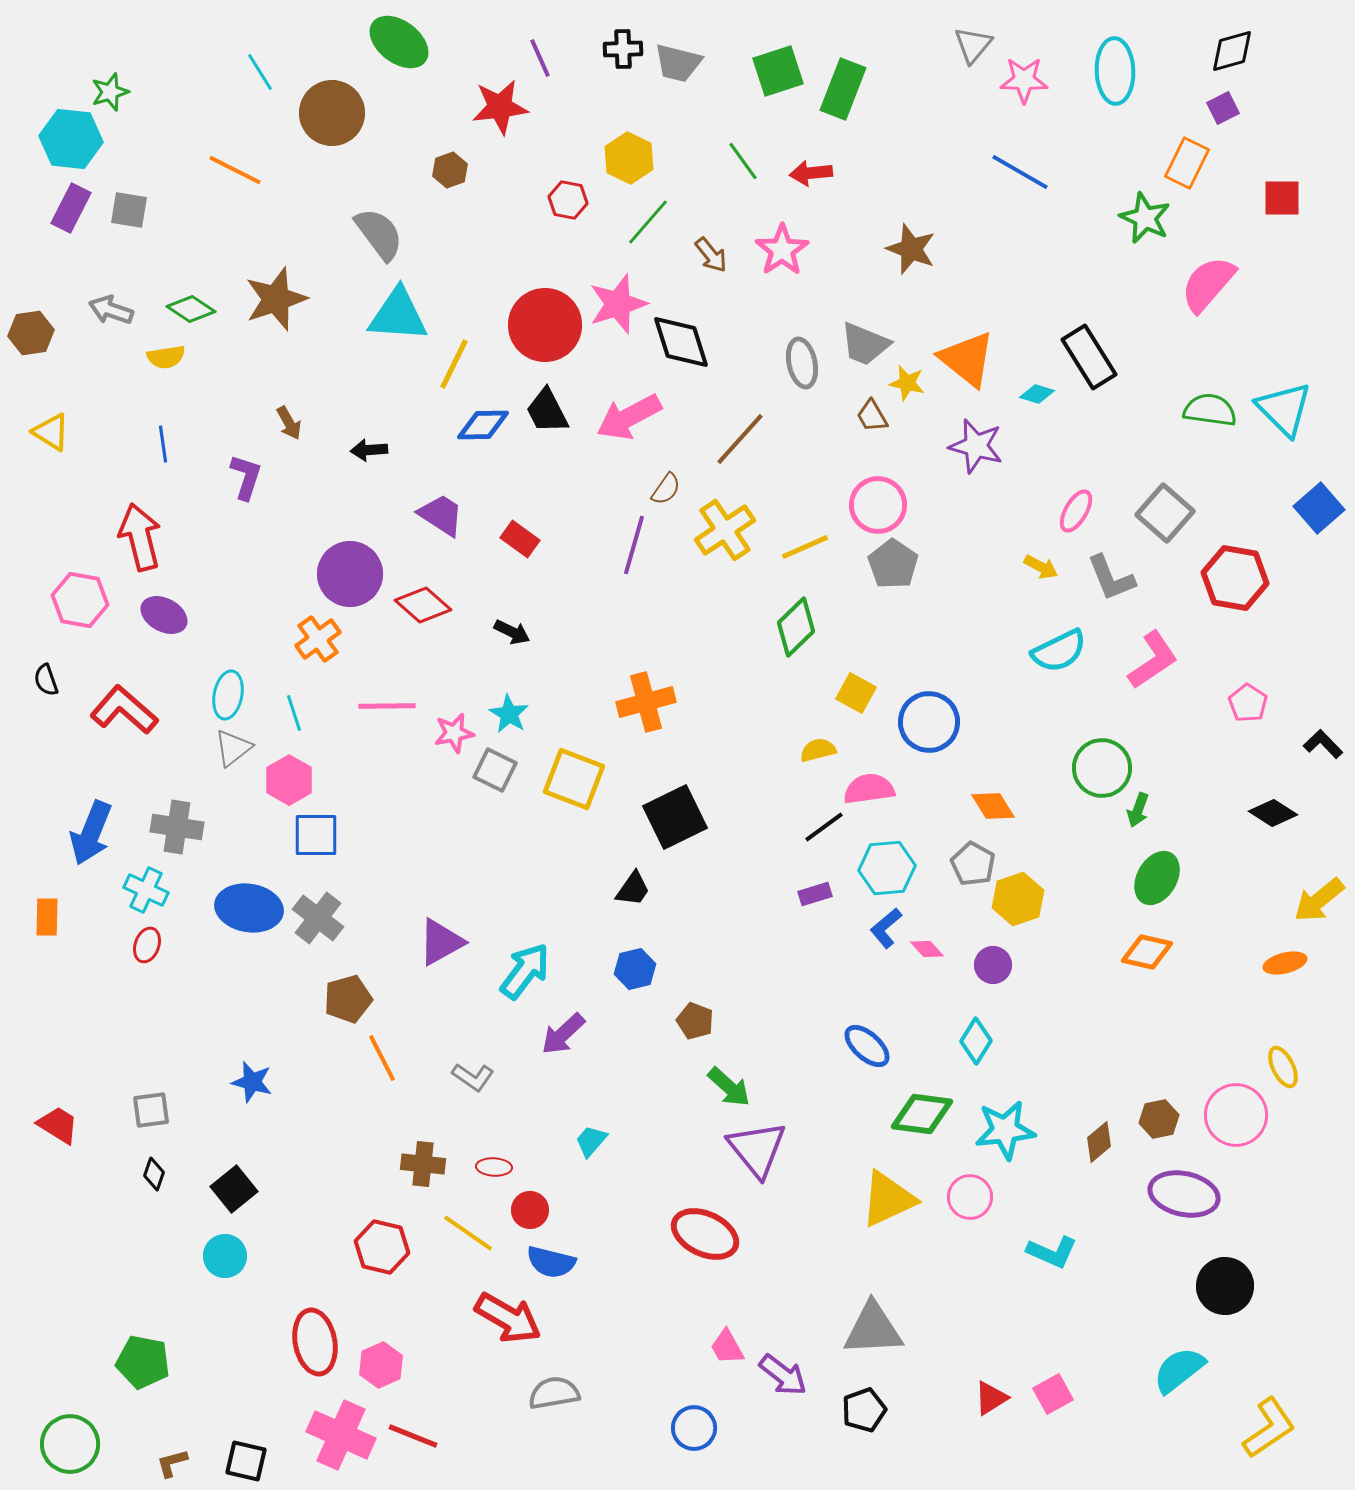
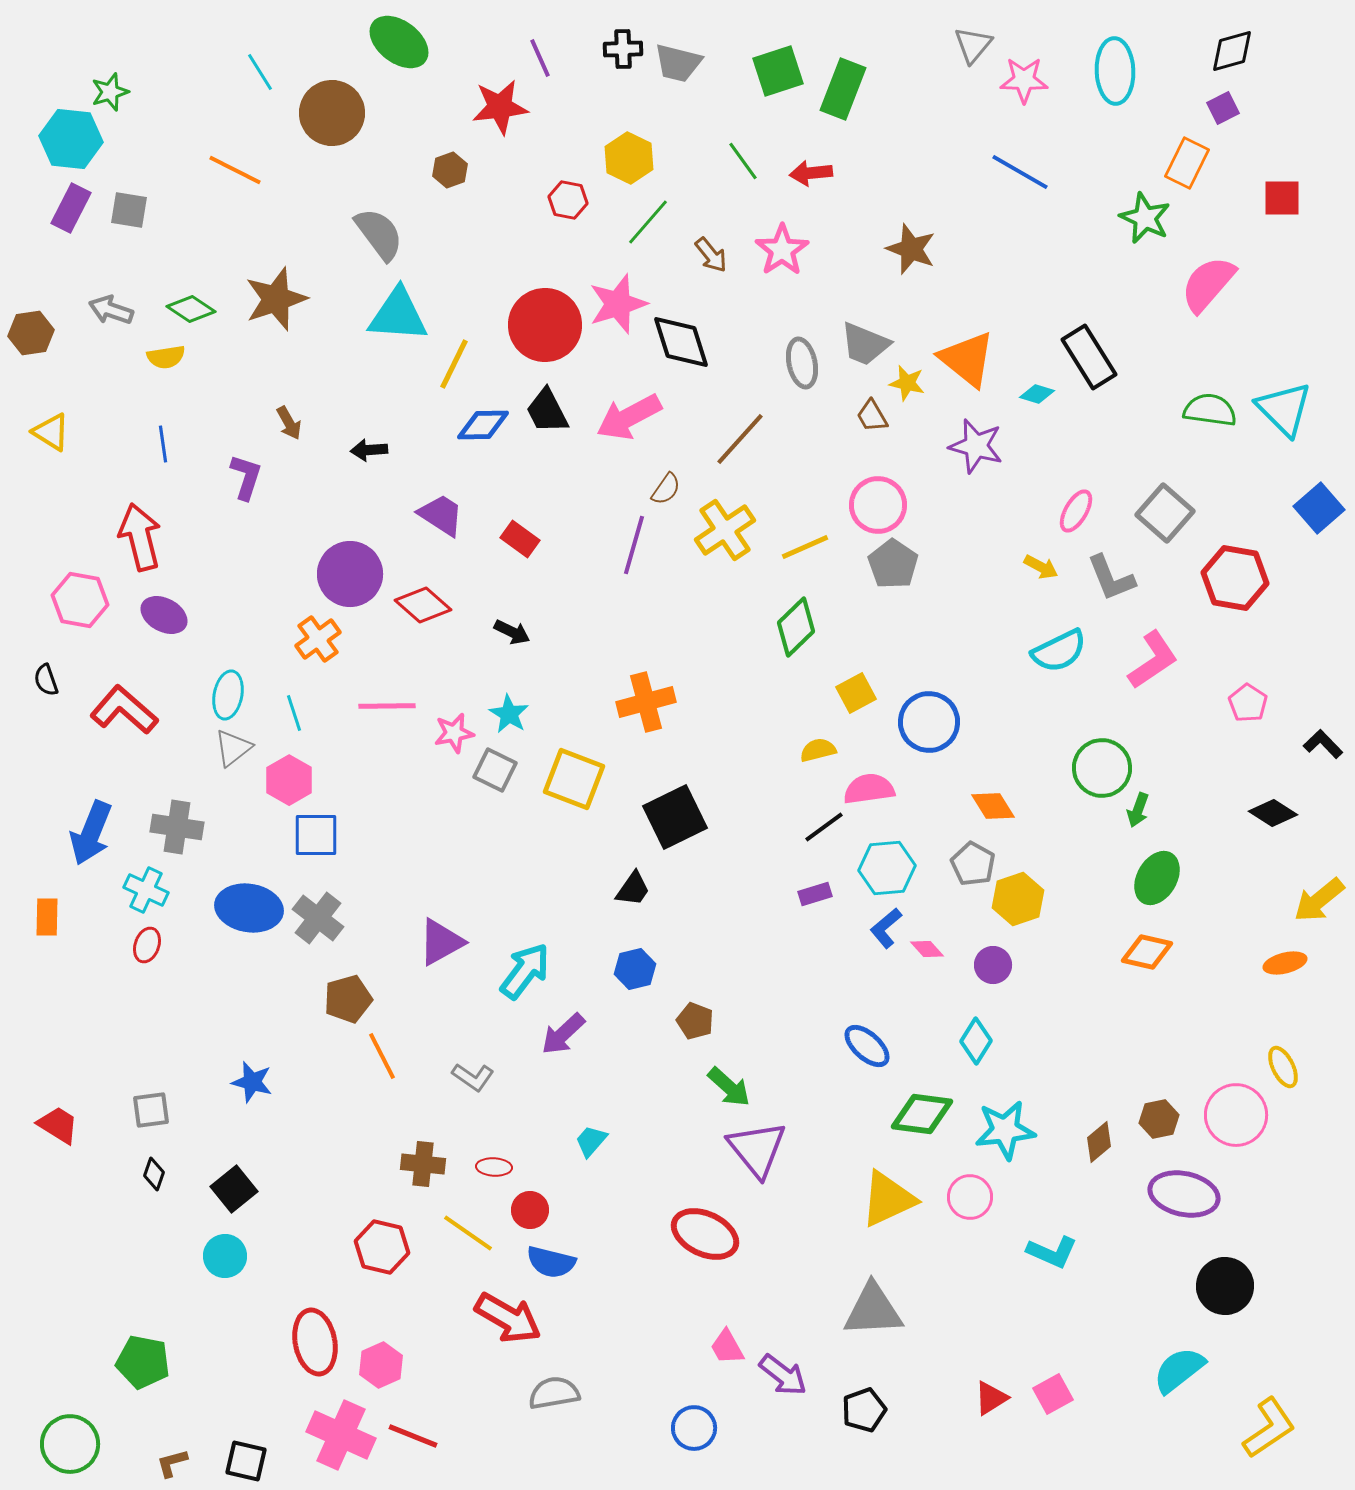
yellow square at (856, 693): rotated 33 degrees clockwise
orange line at (382, 1058): moved 2 px up
gray triangle at (873, 1329): moved 19 px up
